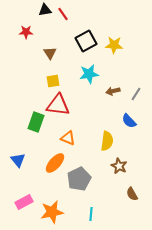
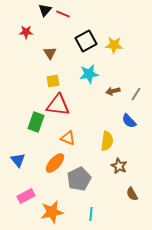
black triangle: rotated 40 degrees counterclockwise
red line: rotated 32 degrees counterclockwise
pink rectangle: moved 2 px right, 6 px up
